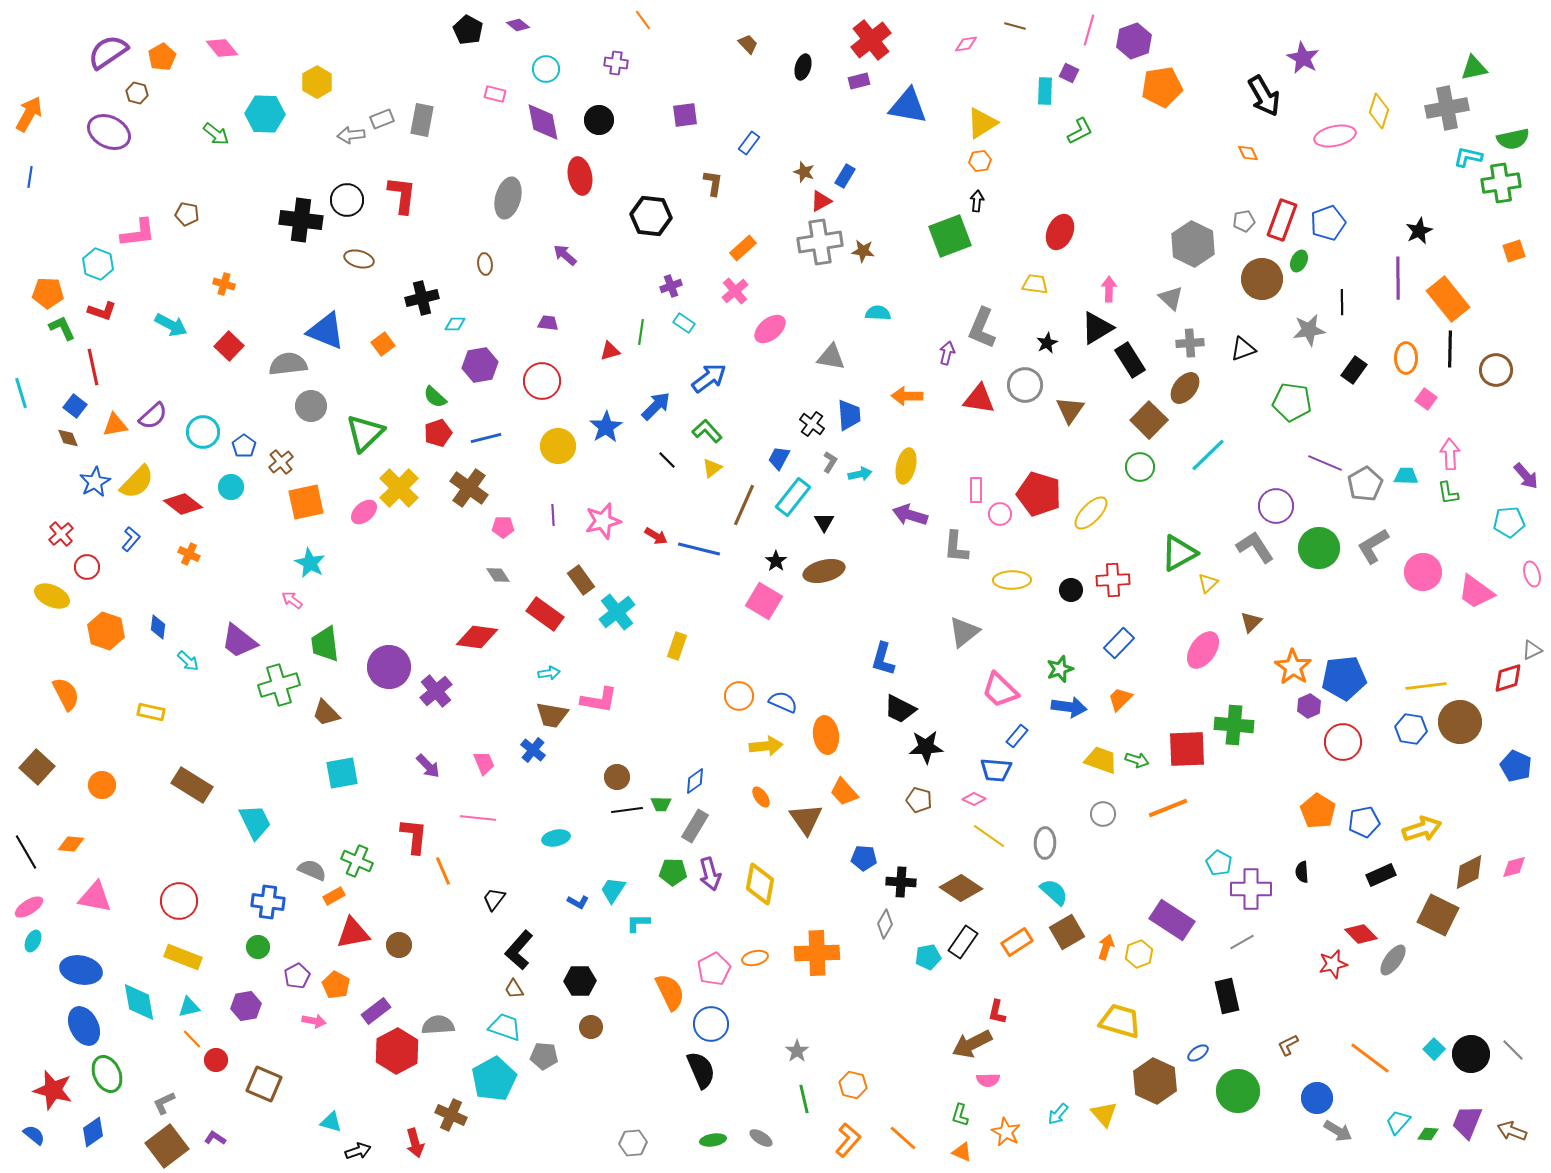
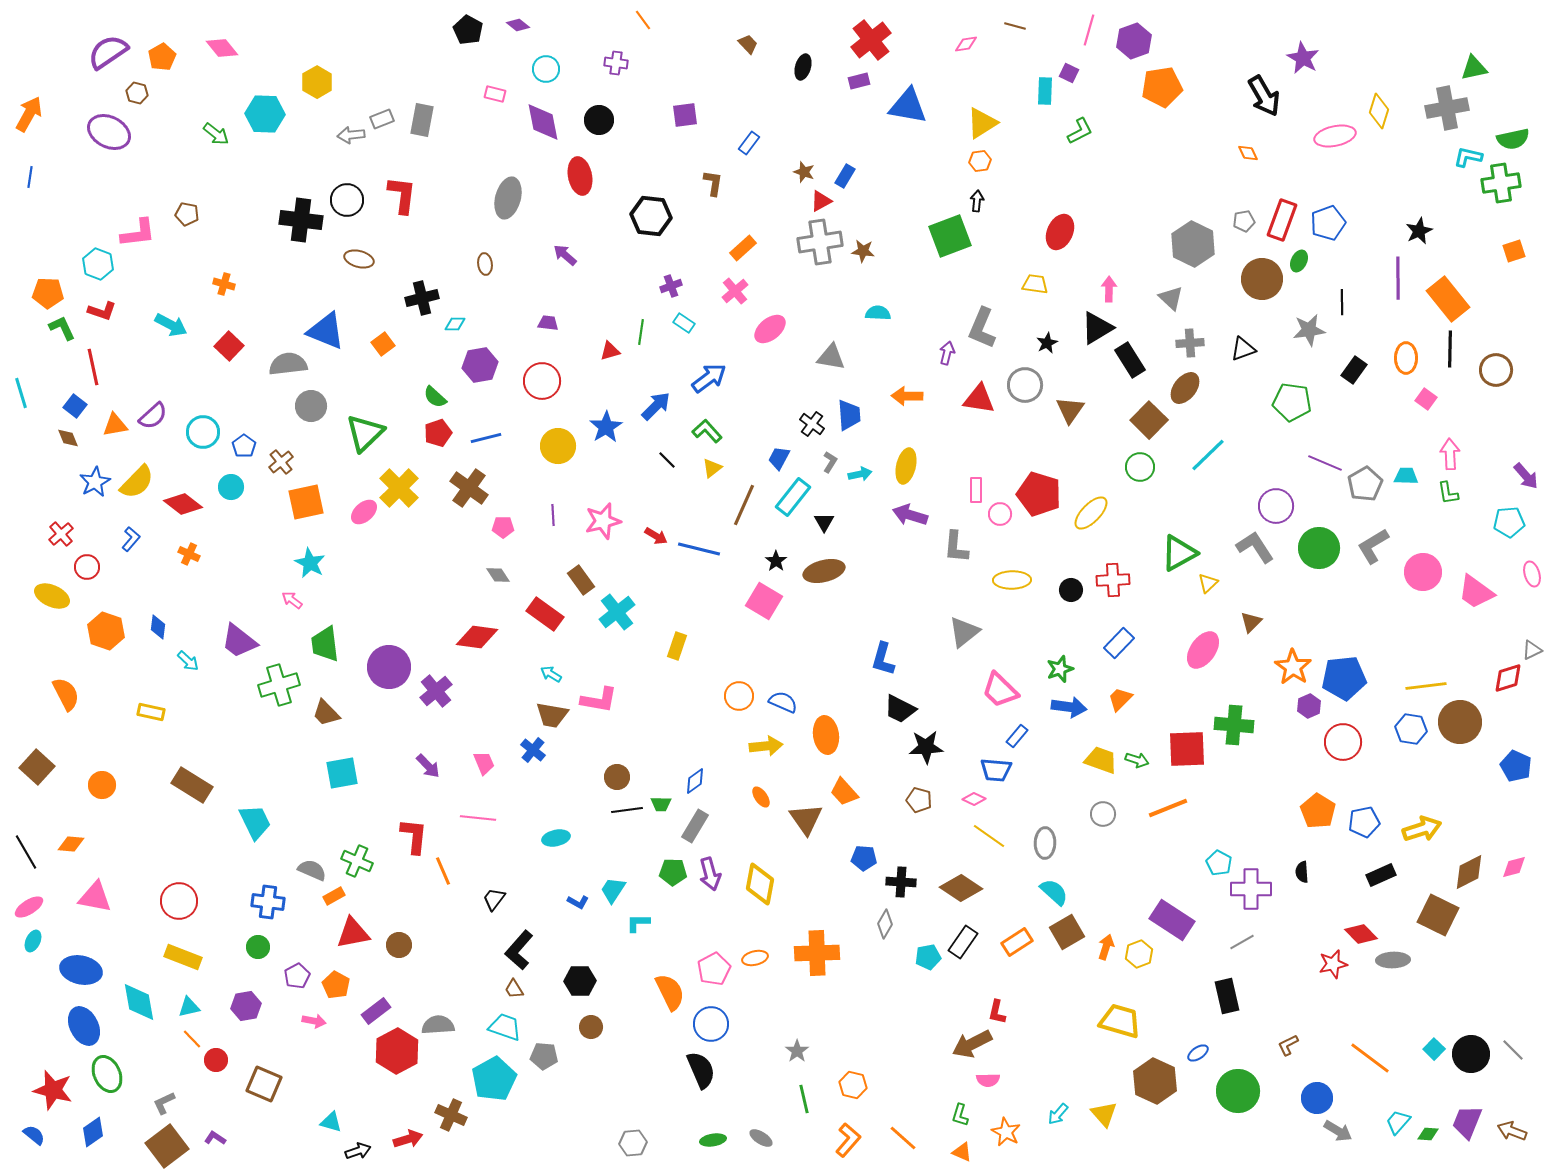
cyan arrow at (549, 673): moved 2 px right, 1 px down; rotated 140 degrees counterclockwise
gray ellipse at (1393, 960): rotated 52 degrees clockwise
red arrow at (415, 1143): moved 7 px left, 4 px up; rotated 92 degrees counterclockwise
